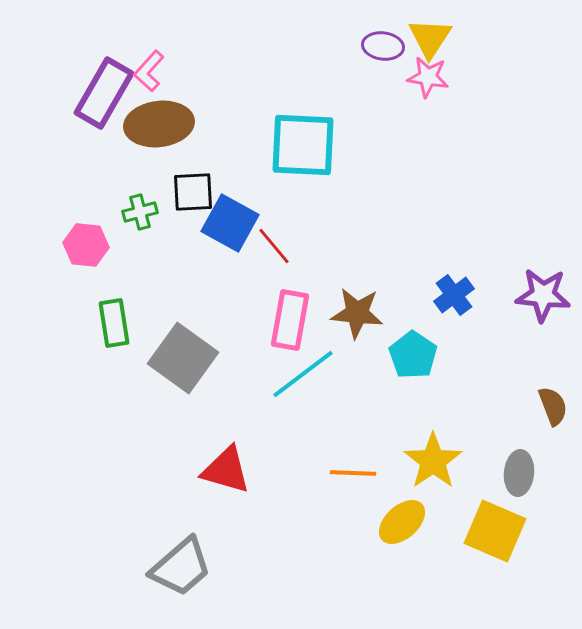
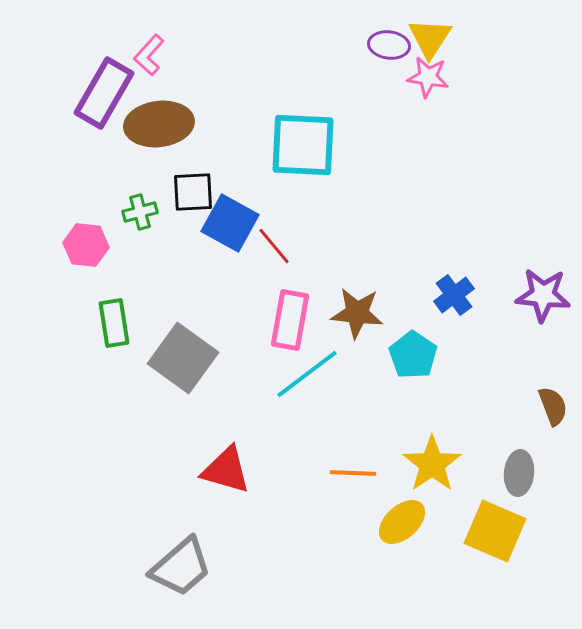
purple ellipse: moved 6 px right, 1 px up
pink L-shape: moved 16 px up
cyan line: moved 4 px right
yellow star: moved 1 px left, 3 px down
